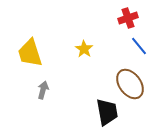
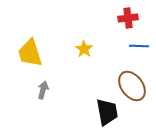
red cross: rotated 12 degrees clockwise
blue line: rotated 48 degrees counterclockwise
brown ellipse: moved 2 px right, 2 px down
